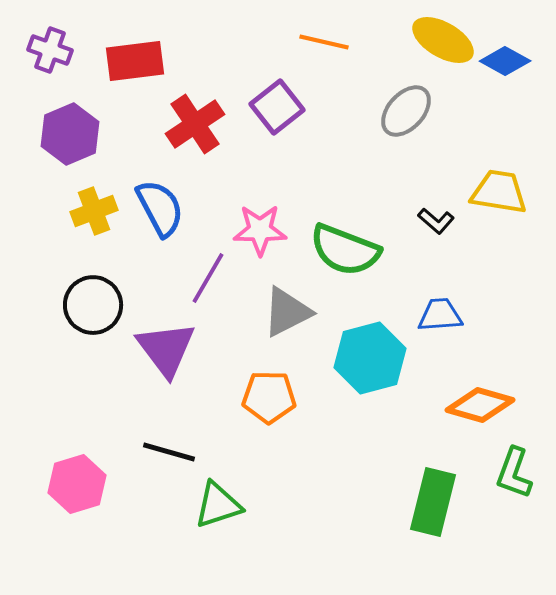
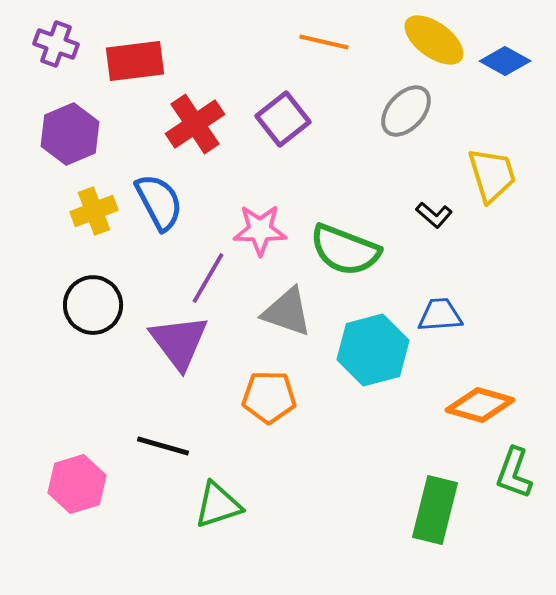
yellow ellipse: moved 9 px left; rotated 6 degrees clockwise
purple cross: moved 6 px right, 6 px up
purple square: moved 6 px right, 12 px down
yellow trapezoid: moved 7 px left, 17 px up; rotated 64 degrees clockwise
blue semicircle: moved 1 px left, 6 px up
black L-shape: moved 2 px left, 6 px up
gray triangle: rotated 46 degrees clockwise
purple triangle: moved 13 px right, 7 px up
cyan hexagon: moved 3 px right, 8 px up
black line: moved 6 px left, 6 px up
green rectangle: moved 2 px right, 8 px down
